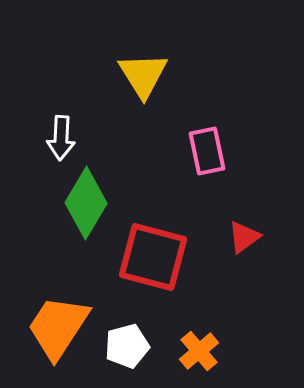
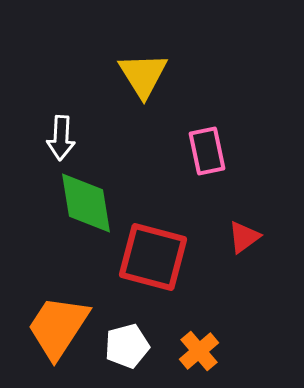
green diamond: rotated 40 degrees counterclockwise
